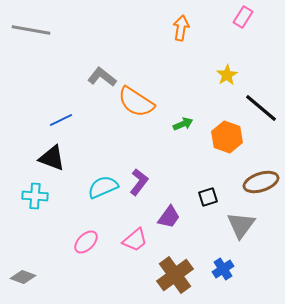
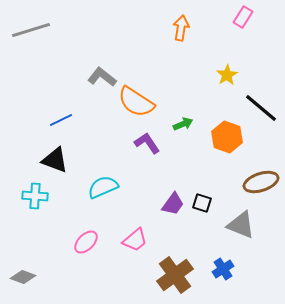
gray line: rotated 27 degrees counterclockwise
black triangle: moved 3 px right, 2 px down
purple L-shape: moved 8 px right, 39 px up; rotated 72 degrees counterclockwise
black square: moved 6 px left, 6 px down; rotated 36 degrees clockwise
purple trapezoid: moved 4 px right, 13 px up
gray triangle: rotated 44 degrees counterclockwise
